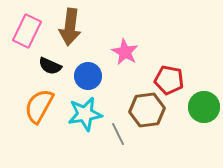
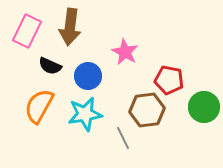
gray line: moved 5 px right, 4 px down
